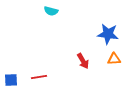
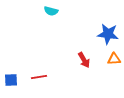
red arrow: moved 1 px right, 1 px up
